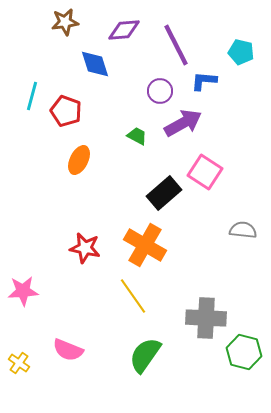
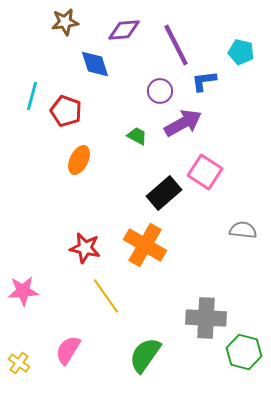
blue L-shape: rotated 12 degrees counterclockwise
yellow line: moved 27 px left
pink semicircle: rotated 100 degrees clockwise
